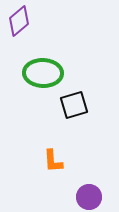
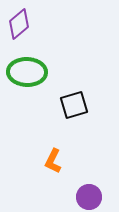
purple diamond: moved 3 px down
green ellipse: moved 16 px left, 1 px up
orange L-shape: rotated 30 degrees clockwise
